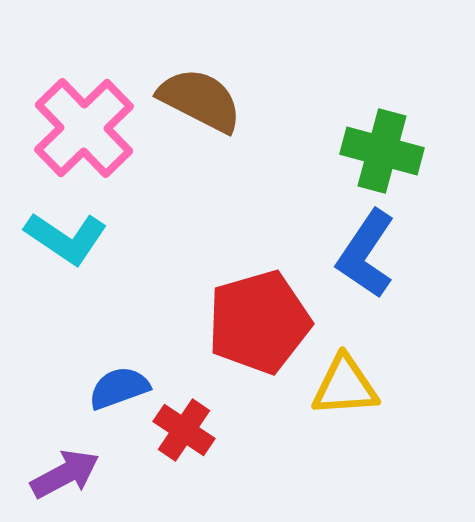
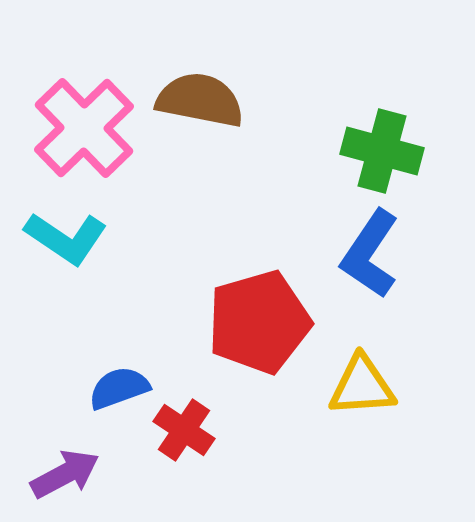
brown semicircle: rotated 16 degrees counterclockwise
blue L-shape: moved 4 px right
yellow triangle: moved 17 px right
